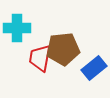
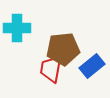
red trapezoid: moved 11 px right, 11 px down
blue rectangle: moved 2 px left, 2 px up
